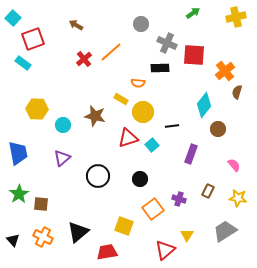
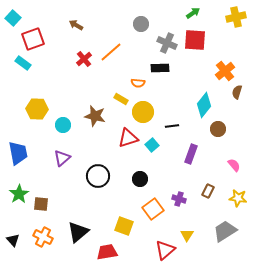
red square at (194, 55): moved 1 px right, 15 px up
